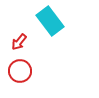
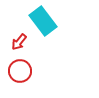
cyan rectangle: moved 7 px left
